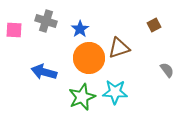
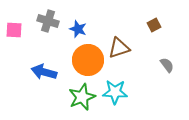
gray cross: moved 2 px right
blue star: moved 2 px left; rotated 18 degrees counterclockwise
orange circle: moved 1 px left, 2 px down
gray semicircle: moved 5 px up
